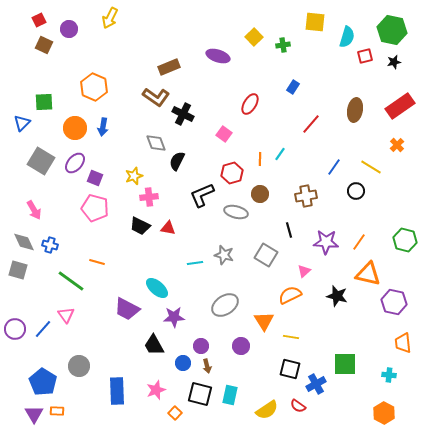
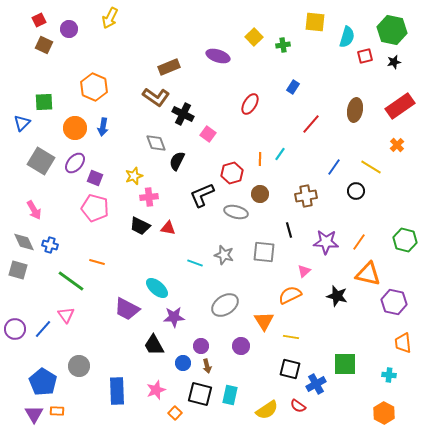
pink square at (224, 134): moved 16 px left
gray square at (266, 255): moved 2 px left, 3 px up; rotated 25 degrees counterclockwise
cyan line at (195, 263): rotated 28 degrees clockwise
